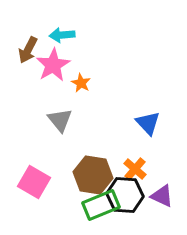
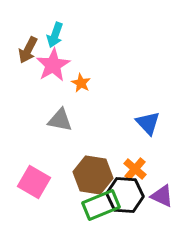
cyan arrow: moved 7 px left; rotated 65 degrees counterclockwise
gray triangle: rotated 40 degrees counterclockwise
